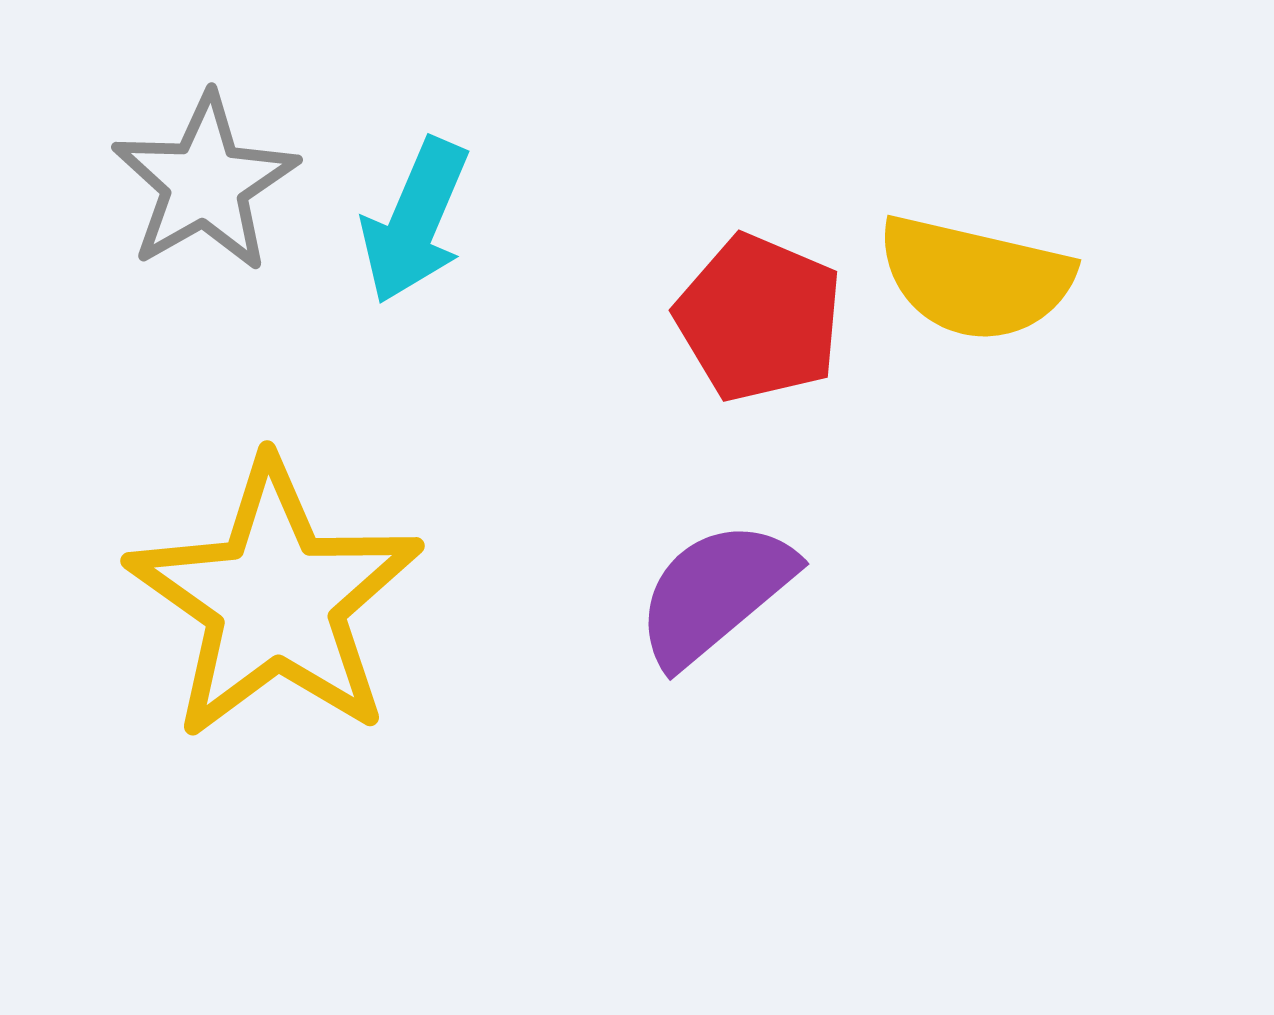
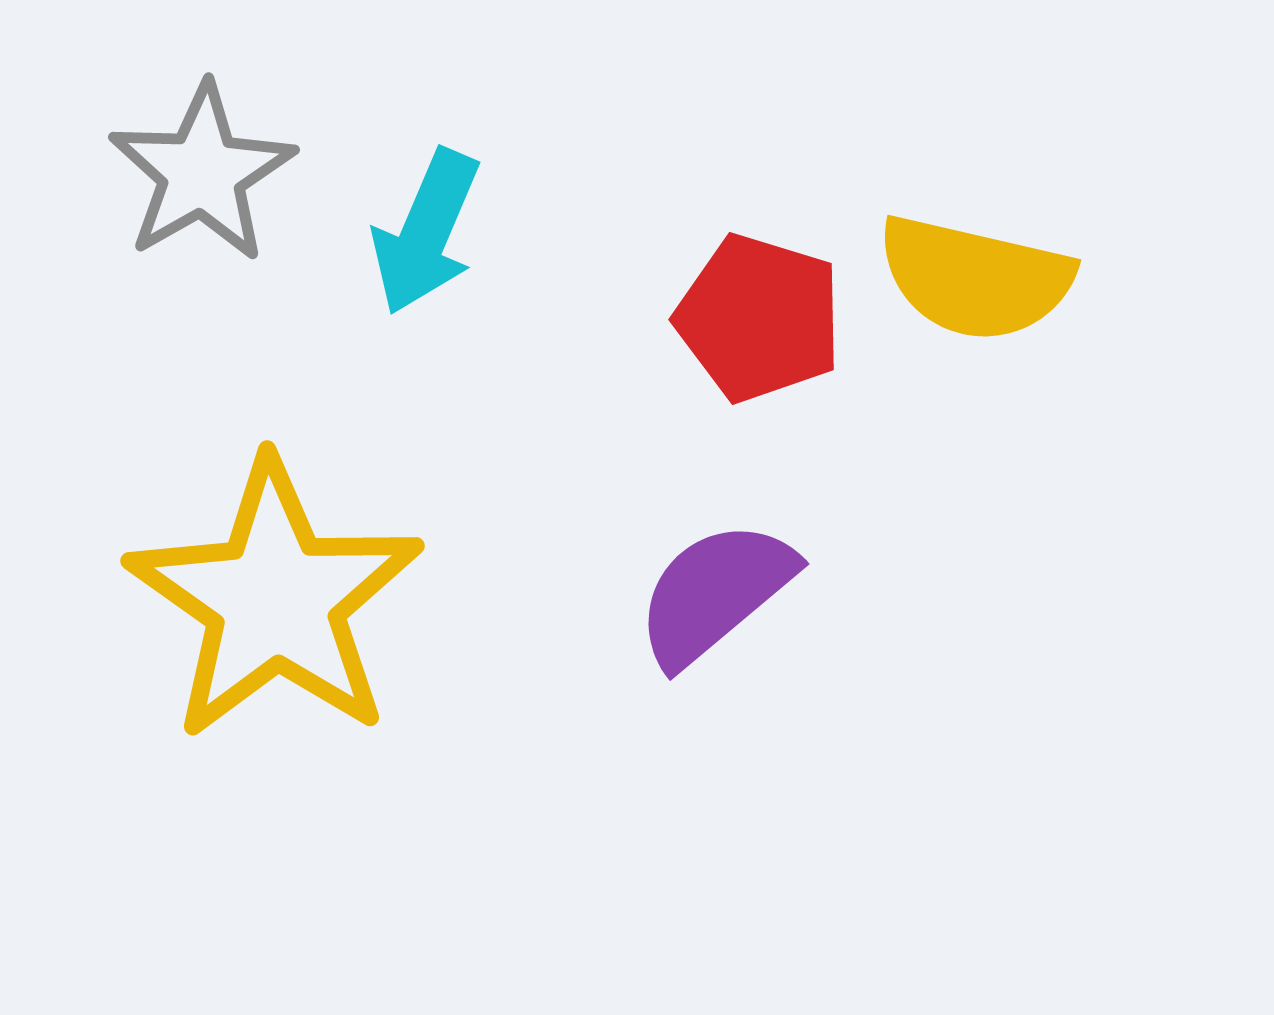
gray star: moved 3 px left, 10 px up
cyan arrow: moved 11 px right, 11 px down
red pentagon: rotated 6 degrees counterclockwise
